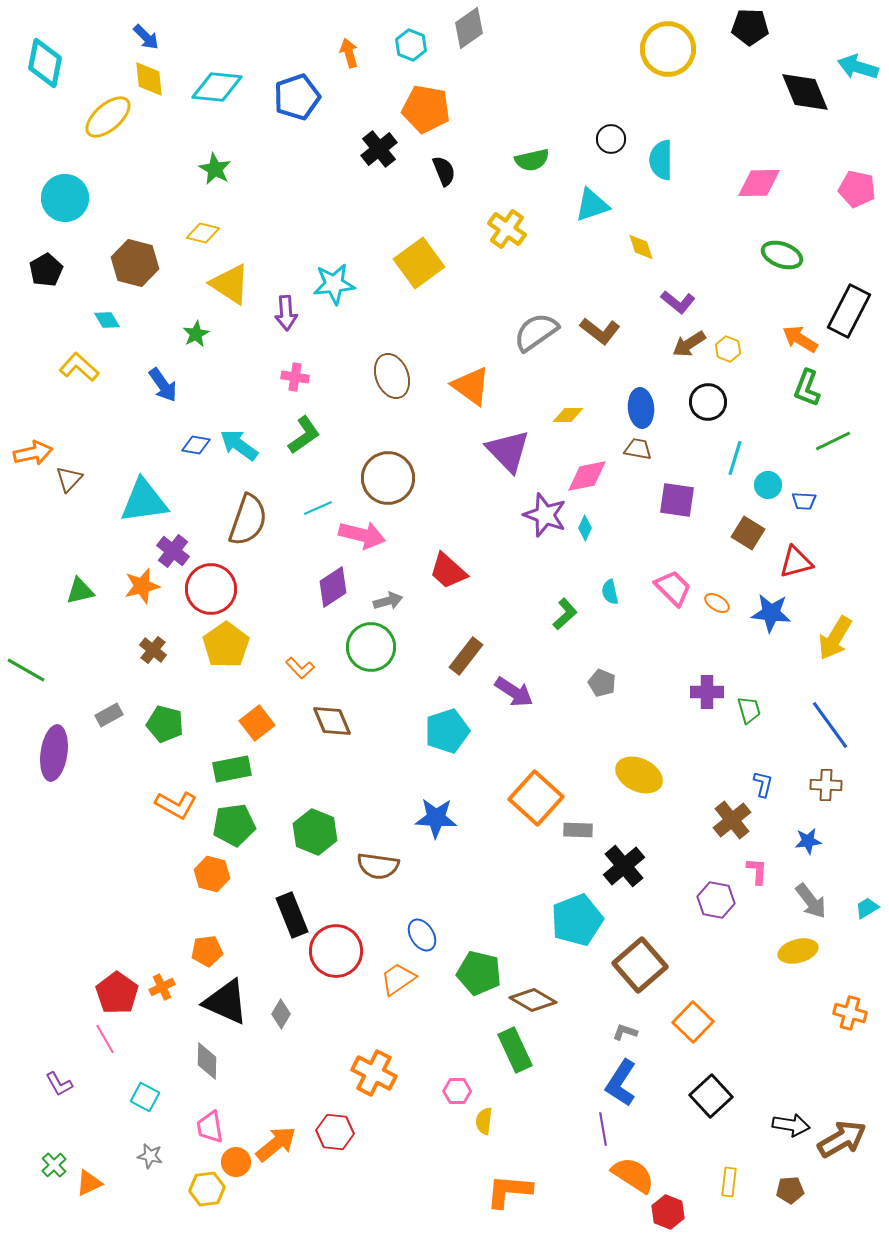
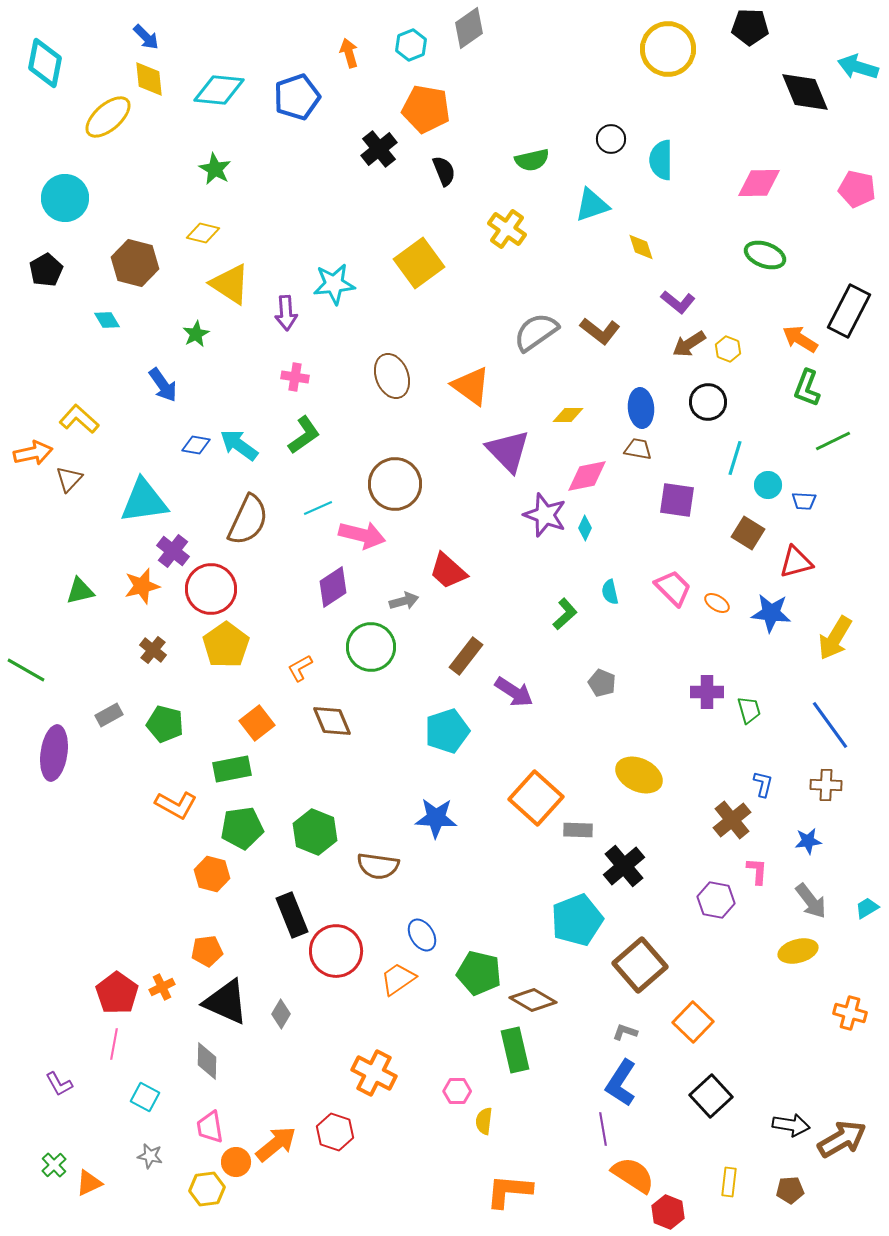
cyan hexagon at (411, 45): rotated 16 degrees clockwise
cyan diamond at (217, 87): moved 2 px right, 3 px down
green ellipse at (782, 255): moved 17 px left
yellow L-shape at (79, 367): moved 52 px down
brown circle at (388, 478): moved 7 px right, 6 px down
brown semicircle at (248, 520): rotated 6 degrees clockwise
gray arrow at (388, 601): moved 16 px right
orange L-shape at (300, 668): rotated 104 degrees clockwise
green pentagon at (234, 825): moved 8 px right, 3 px down
pink line at (105, 1039): moved 9 px right, 5 px down; rotated 40 degrees clockwise
green rectangle at (515, 1050): rotated 12 degrees clockwise
red hexagon at (335, 1132): rotated 12 degrees clockwise
